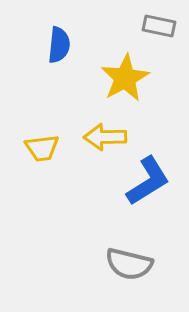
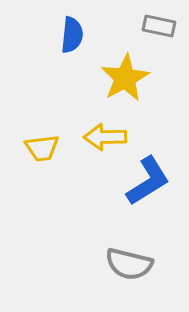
blue semicircle: moved 13 px right, 10 px up
